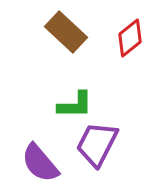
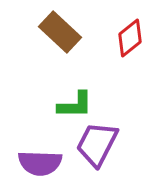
brown rectangle: moved 6 px left
purple semicircle: rotated 48 degrees counterclockwise
